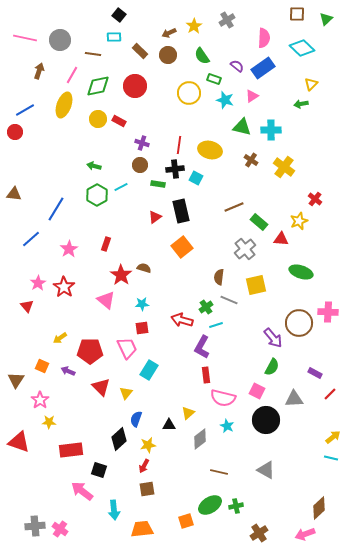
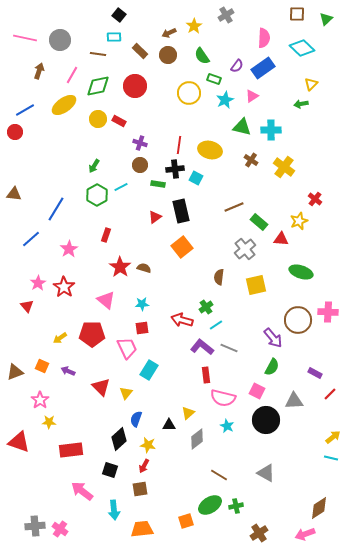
gray cross at (227, 20): moved 1 px left, 5 px up
brown line at (93, 54): moved 5 px right
purple semicircle at (237, 66): rotated 88 degrees clockwise
cyan star at (225, 100): rotated 30 degrees clockwise
yellow ellipse at (64, 105): rotated 35 degrees clockwise
purple cross at (142, 143): moved 2 px left
green arrow at (94, 166): rotated 72 degrees counterclockwise
red rectangle at (106, 244): moved 9 px up
red star at (121, 275): moved 1 px left, 8 px up
gray line at (229, 300): moved 48 px down
brown circle at (299, 323): moved 1 px left, 3 px up
cyan line at (216, 325): rotated 16 degrees counterclockwise
purple L-shape at (202, 347): rotated 100 degrees clockwise
red pentagon at (90, 351): moved 2 px right, 17 px up
brown triangle at (16, 380): moved 1 px left, 8 px up; rotated 36 degrees clockwise
gray triangle at (294, 399): moved 2 px down
gray diamond at (200, 439): moved 3 px left
yellow star at (148, 445): rotated 21 degrees clockwise
black square at (99, 470): moved 11 px right
gray triangle at (266, 470): moved 3 px down
brown line at (219, 472): moved 3 px down; rotated 18 degrees clockwise
brown square at (147, 489): moved 7 px left
brown diamond at (319, 508): rotated 10 degrees clockwise
